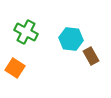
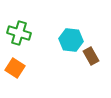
green cross: moved 7 px left, 1 px down; rotated 10 degrees counterclockwise
cyan hexagon: moved 1 px down
